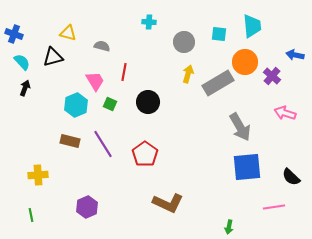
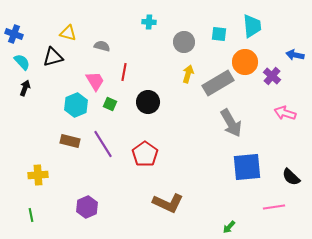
gray arrow: moved 9 px left, 4 px up
green arrow: rotated 32 degrees clockwise
